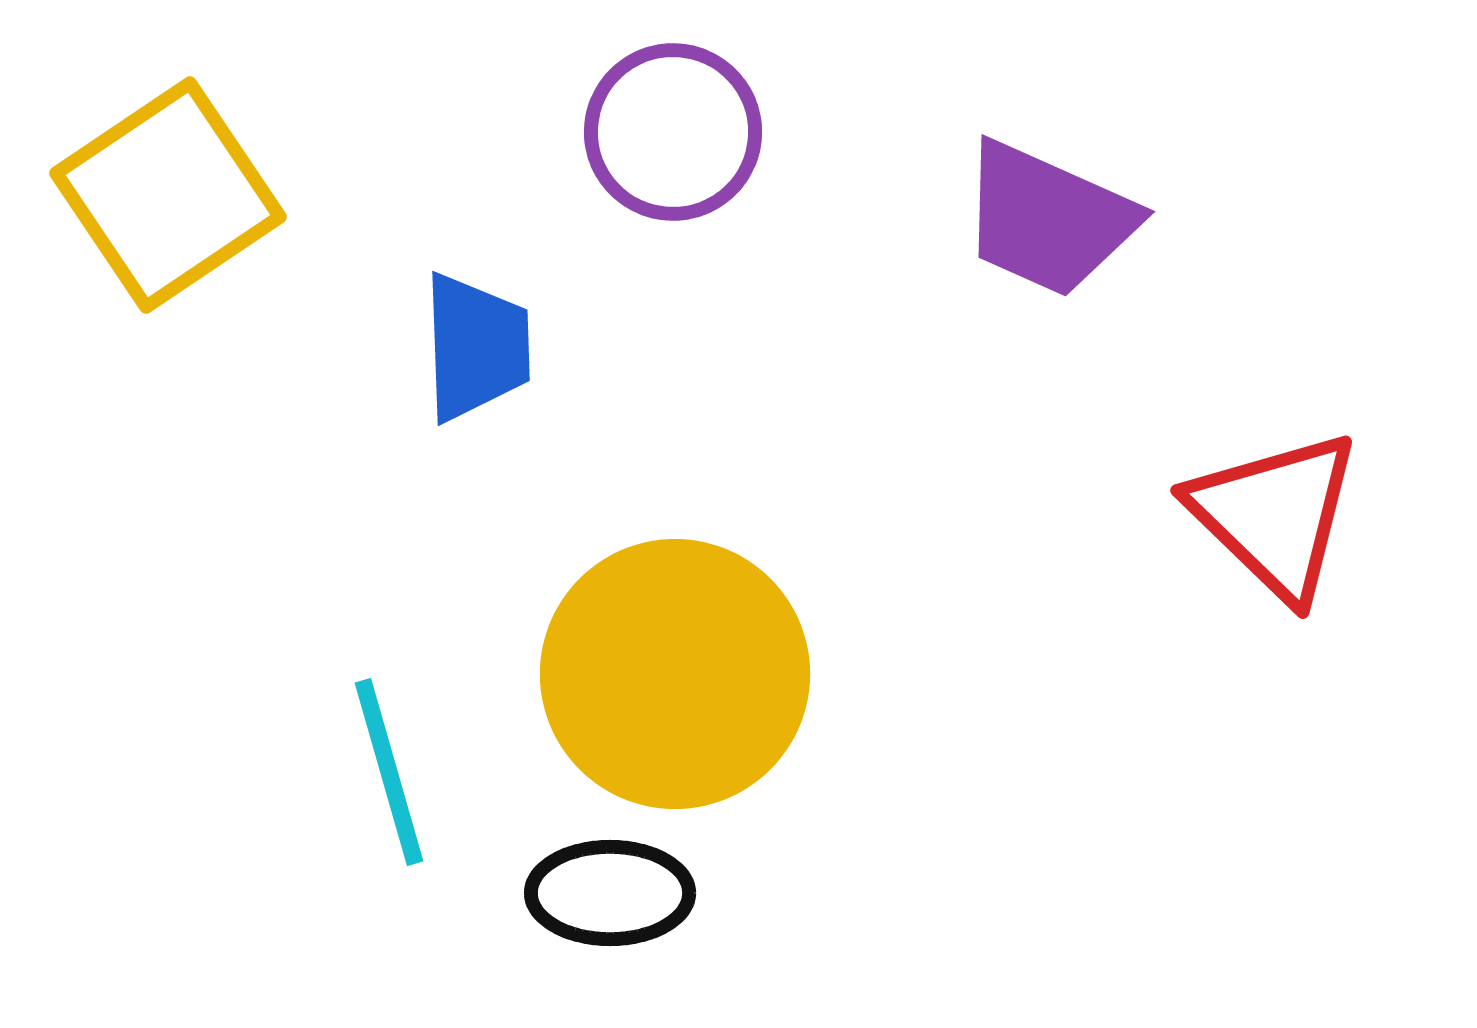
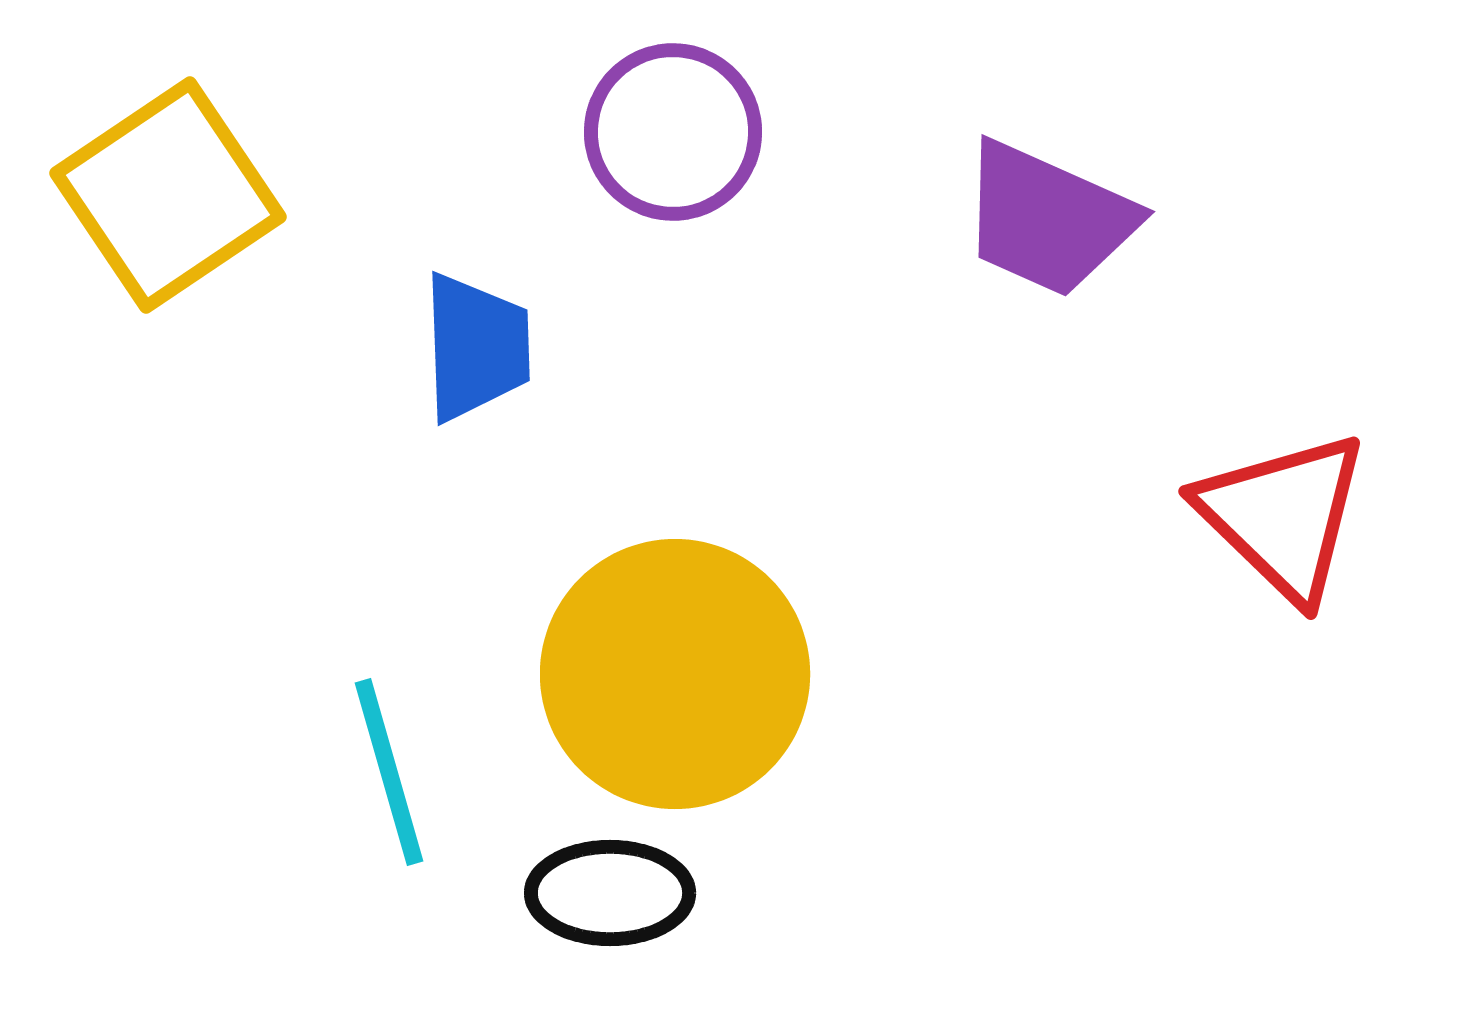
red triangle: moved 8 px right, 1 px down
